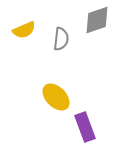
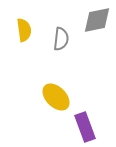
gray diamond: rotated 8 degrees clockwise
yellow semicircle: rotated 75 degrees counterclockwise
